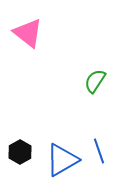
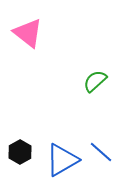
green semicircle: rotated 15 degrees clockwise
blue line: moved 2 px right, 1 px down; rotated 30 degrees counterclockwise
